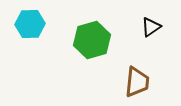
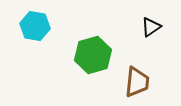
cyan hexagon: moved 5 px right, 2 px down; rotated 12 degrees clockwise
green hexagon: moved 1 px right, 15 px down
